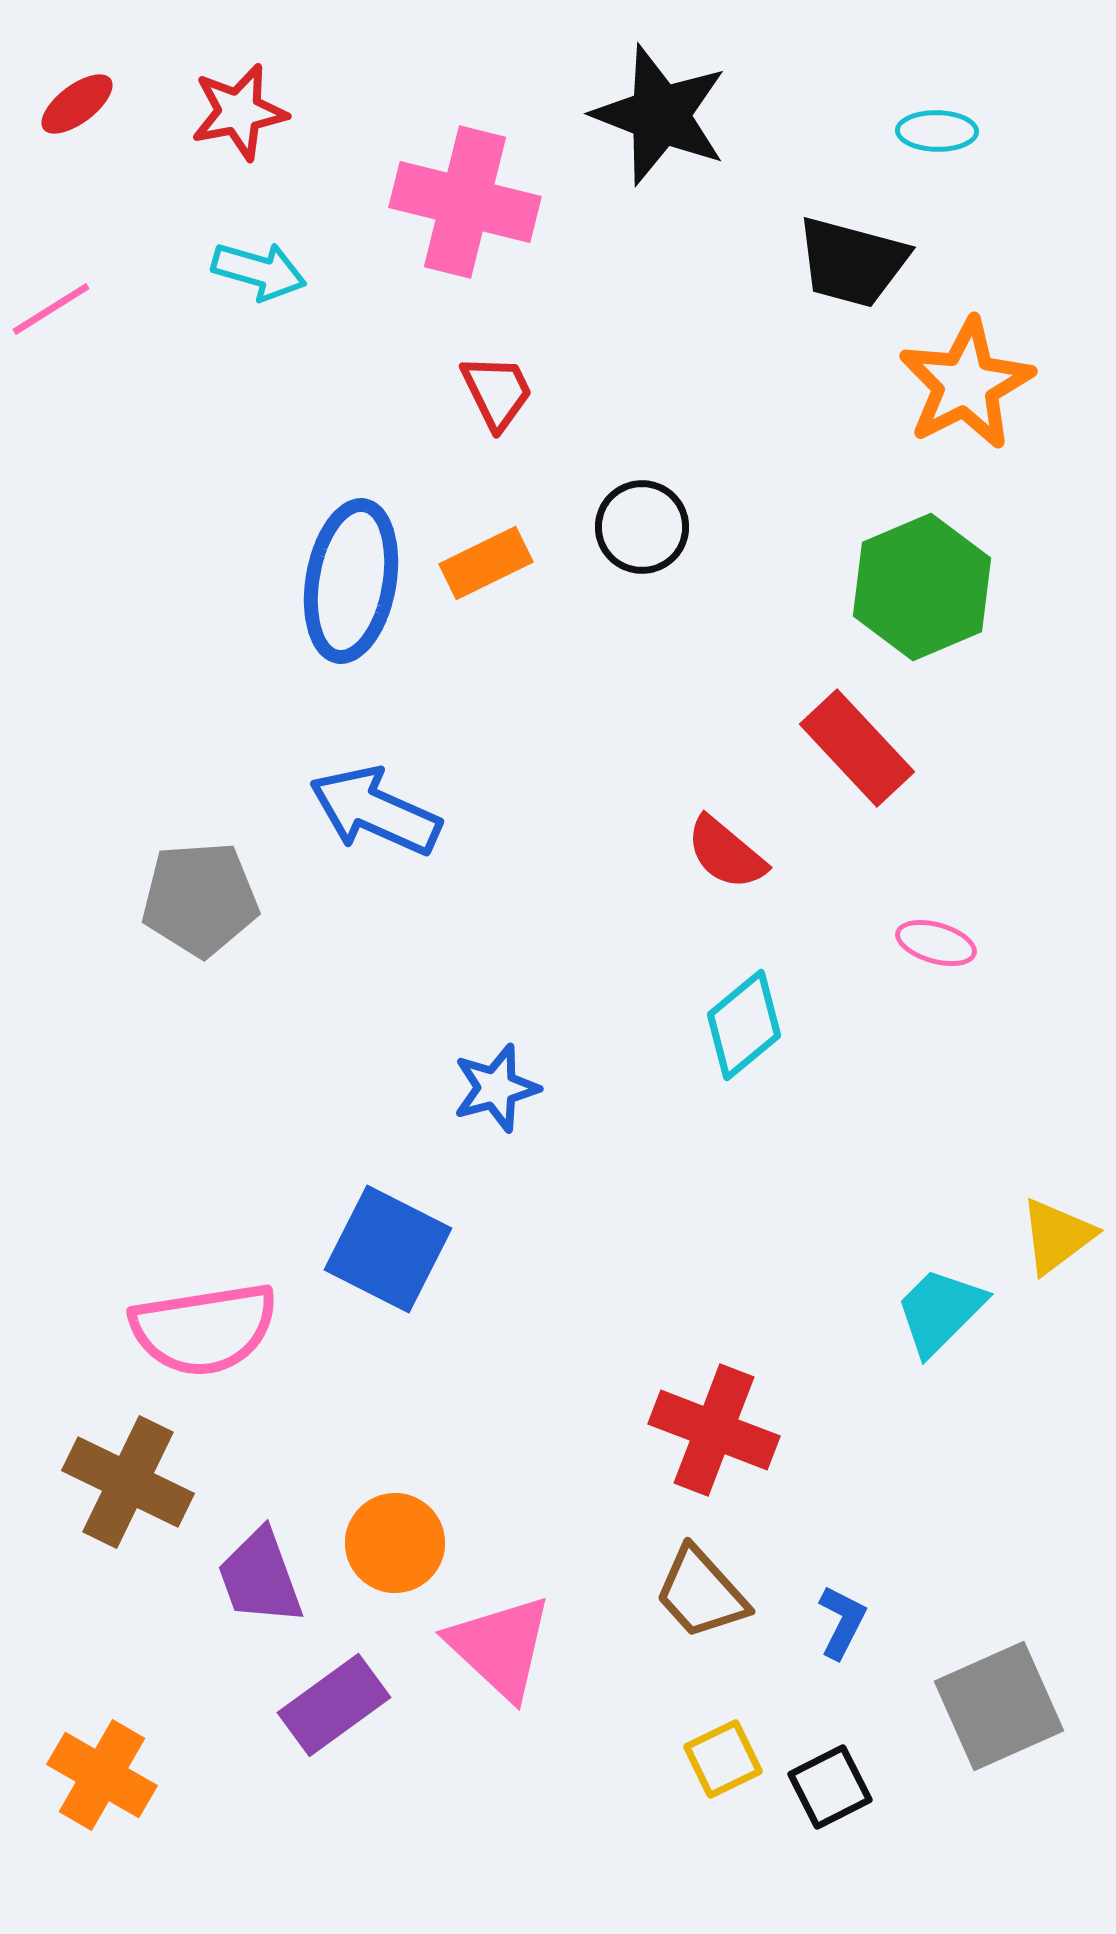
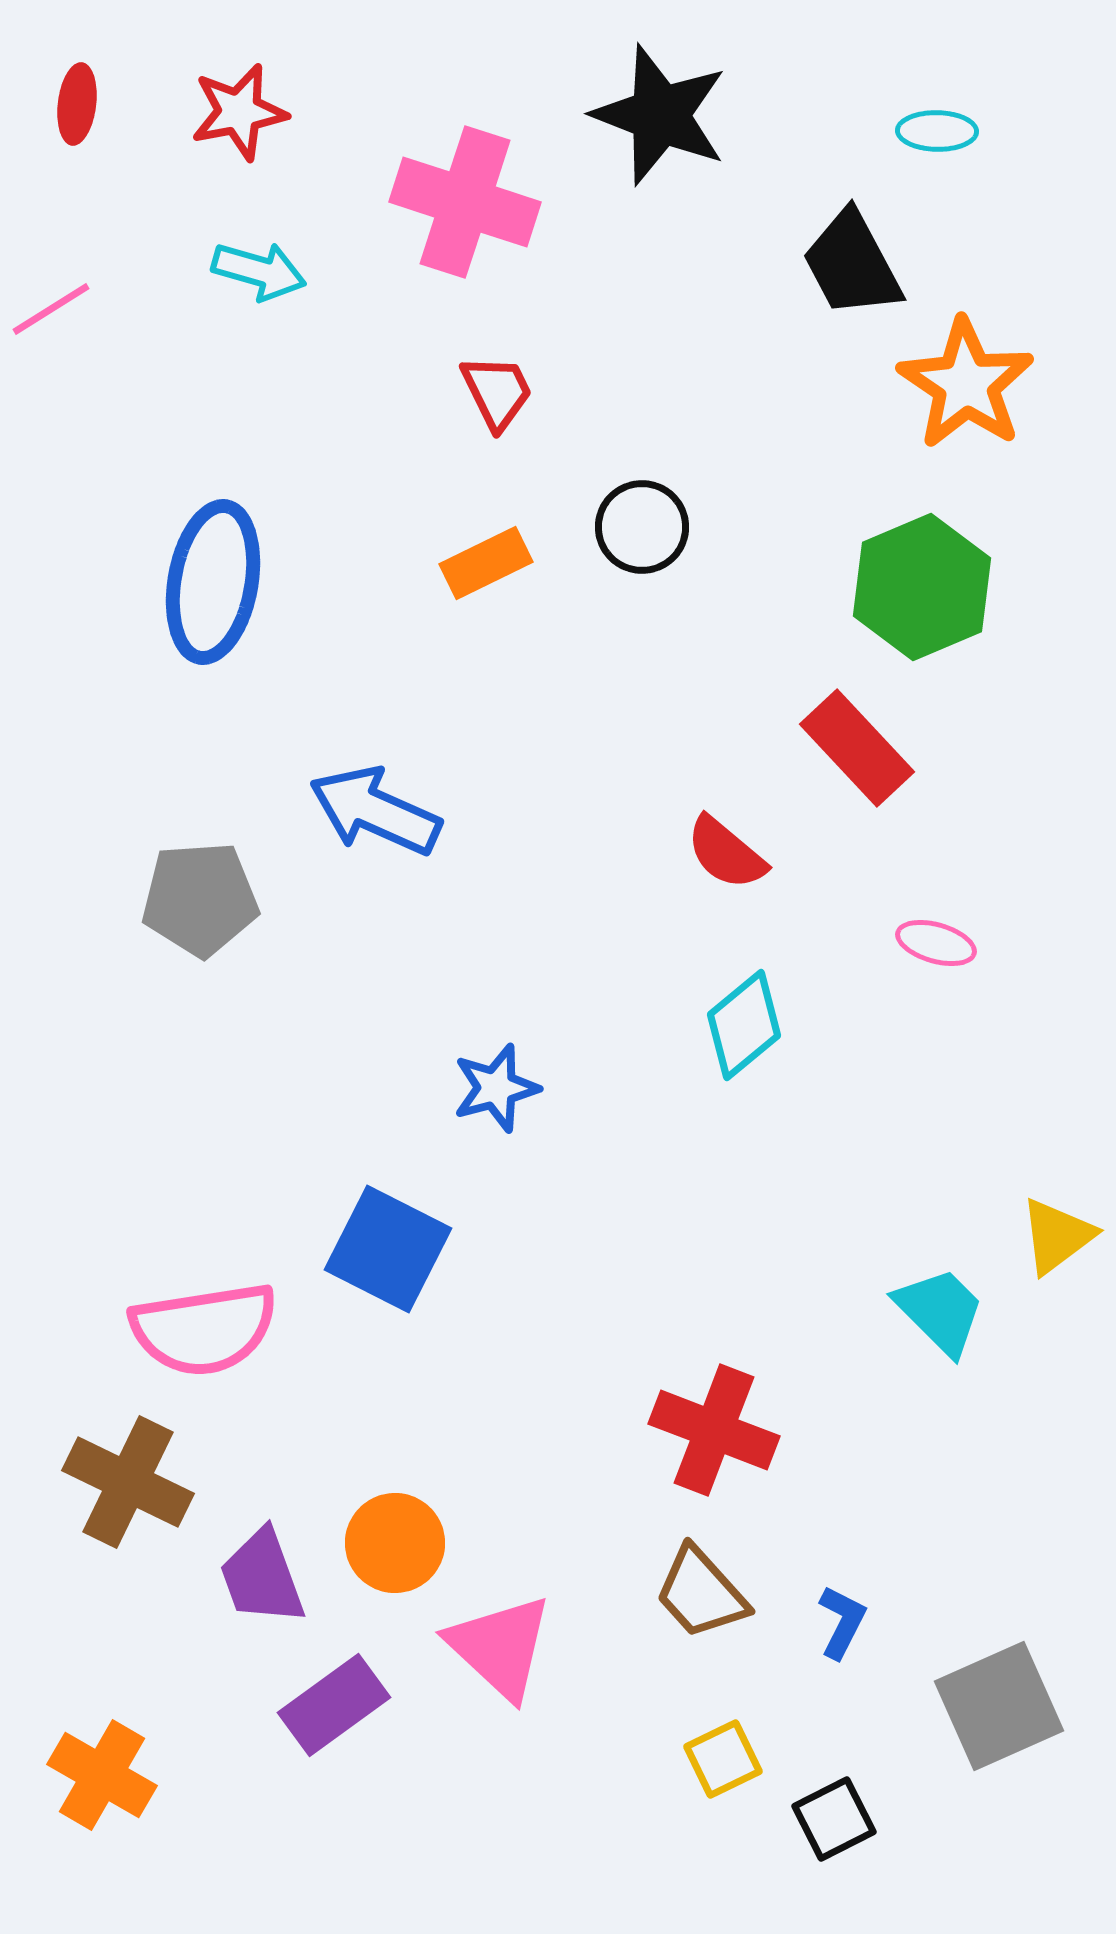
red ellipse: rotated 46 degrees counterclockwise
pink cross: rotated 4 degrees clockwise
black trapezoid: moved 2 px down; rotated 47 degrees clockwise
orange star: rotated 11 degrees counterclockwise
blue ellipse: moved 138 px left, 1 px down
cyan trapezoid: rotated 90 degrees clockwise
purple trapezoid: moved 2 px right
black square: moved 4 px right, 32 px down
